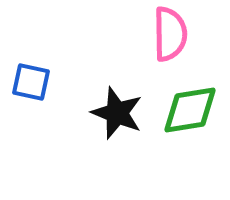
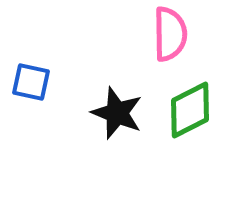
green diamond: rotated 18 degrees counterclockwise
